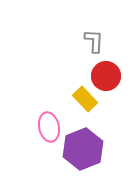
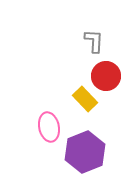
purple hexagon: moved 2 px right, 3 px down
